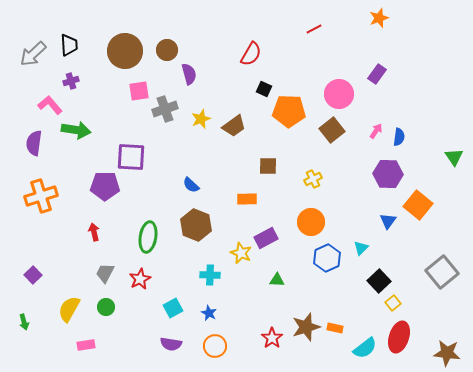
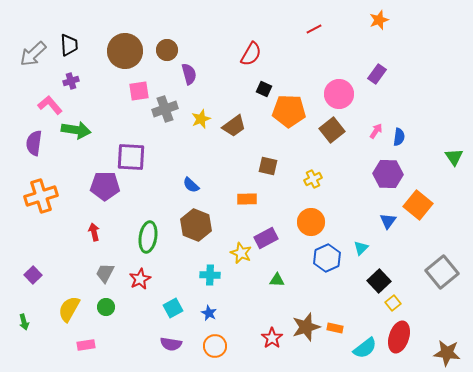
orange star at (379, 18): moved 2 px down
brown square at (268, 166): rotated 12 degrees clockwise
